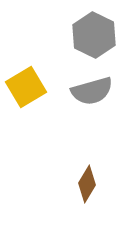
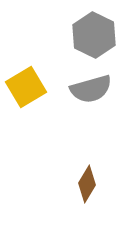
gray semicircle: moved 1 px left, 2 px up
